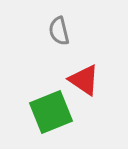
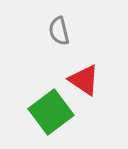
green square: rotated 15 degrees counterclockwise
